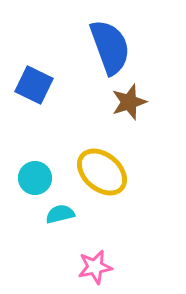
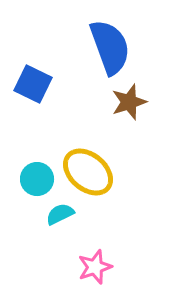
blue square: moved 1 px left, 1 px up
yellow ellipse: moved 14 px left
cyan circle: moved 2 px right, 1 px down
cyan semicircle: rotated 12 degrees counterclockwise
pink star: rotated 8 degrees counterclockwise
